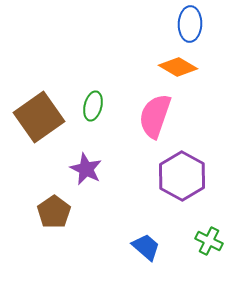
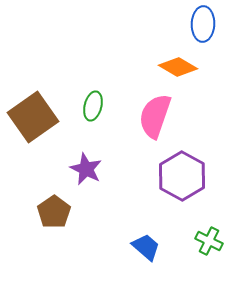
blue ellipse: moved 13 px right
brown square: moved 6 px left
